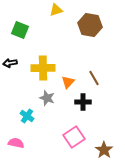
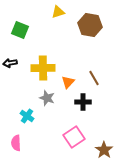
yellow triangle: moved 2 px right, 2 px down
pink semicircle: rotated 105 degrees counterclockwise
